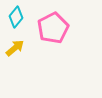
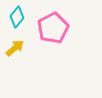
cyan diamond: moved 1 px right
